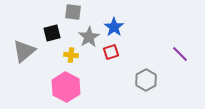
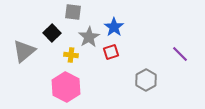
black square: rotated 30 degrees counterclockwise
